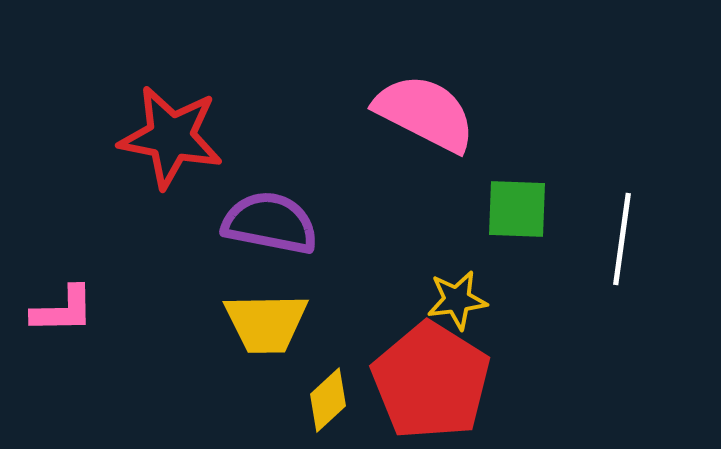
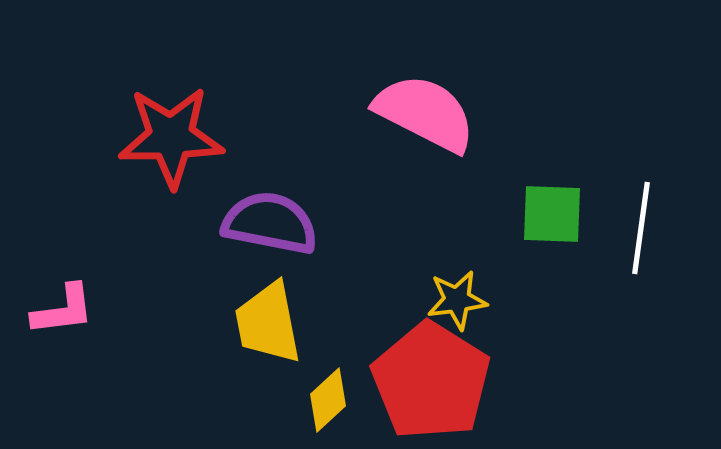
red star: rotated 12 degrees counterclockwise
green square: moved 35 px right, 5 px down
white line: moved 19 px right, 11 px up
pink L-shape: rotated 6 degrees counterclockwise
yellow trapezoid: moved 2 px right; rotated 80 degrees clockwise
